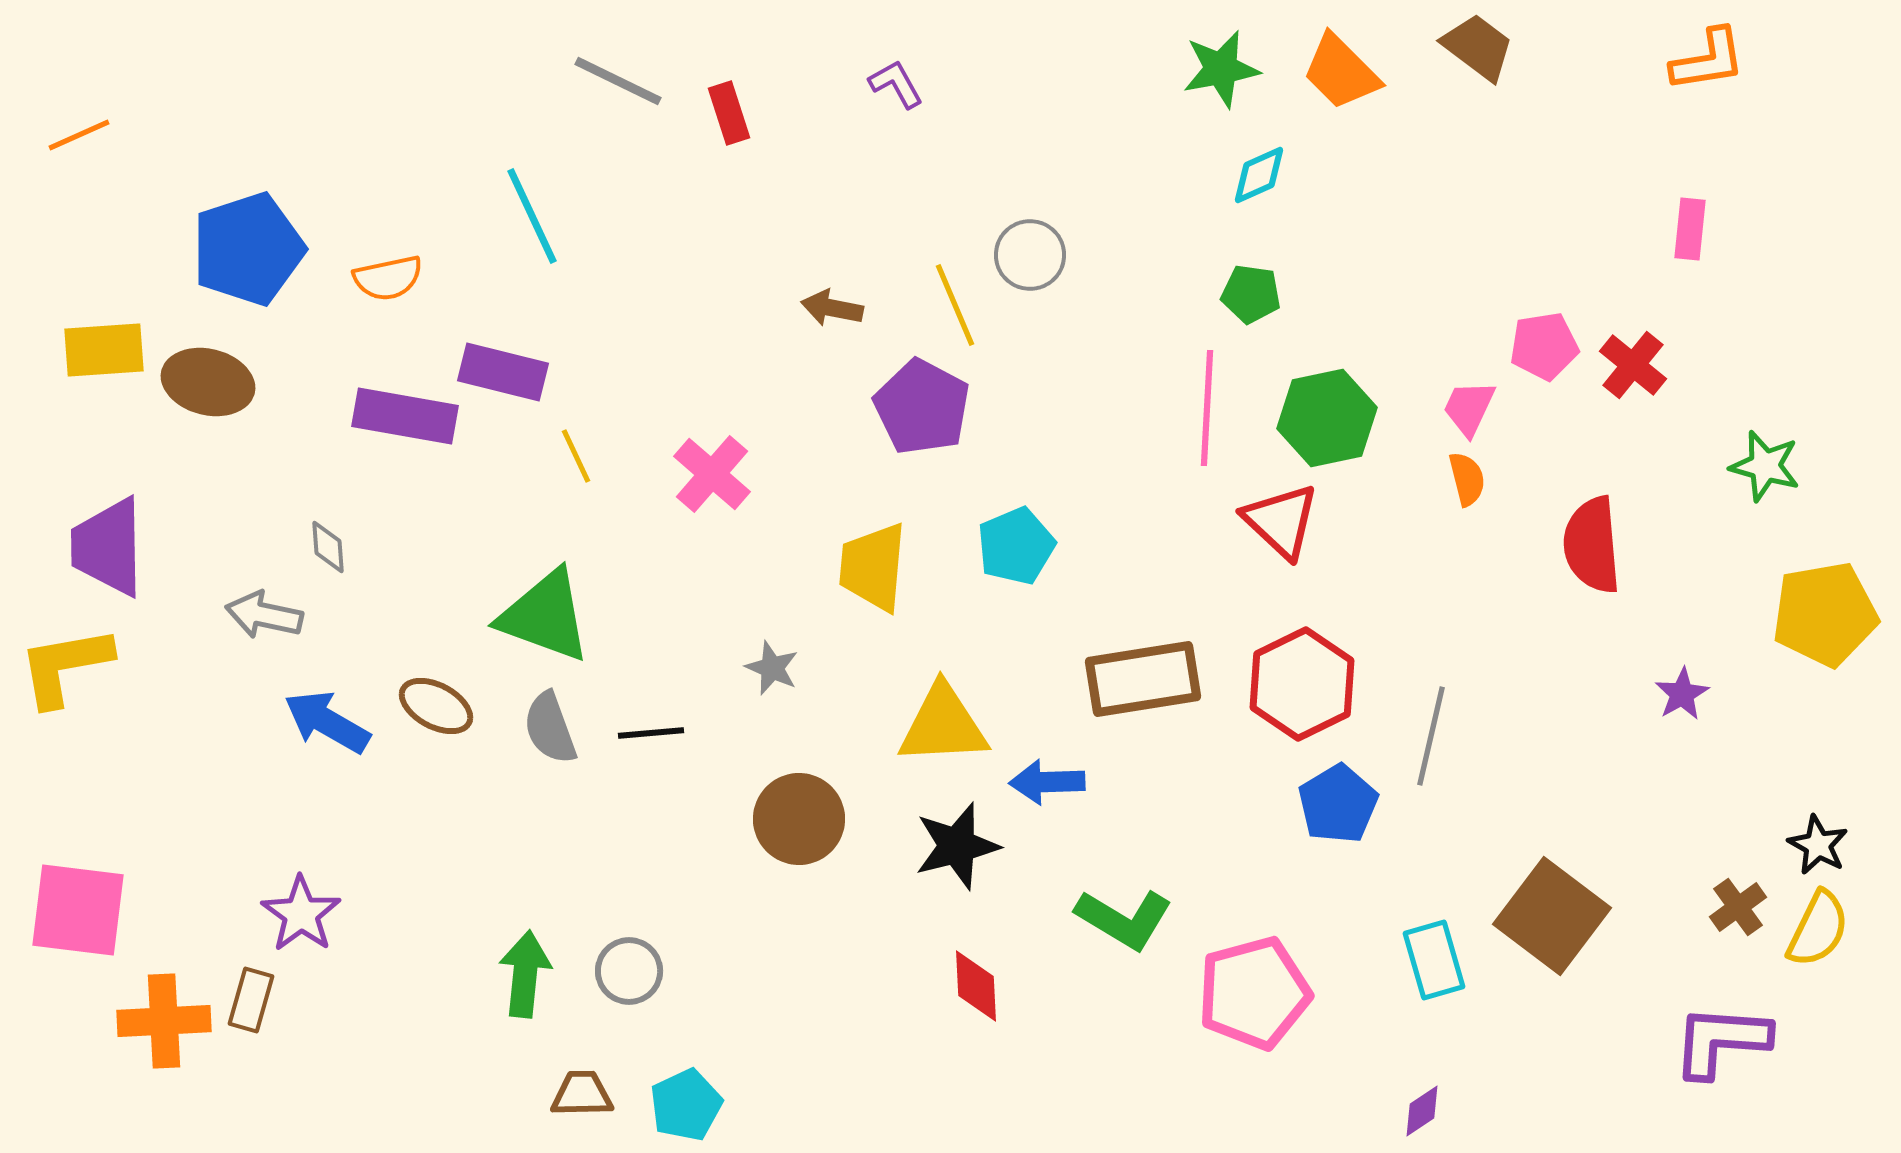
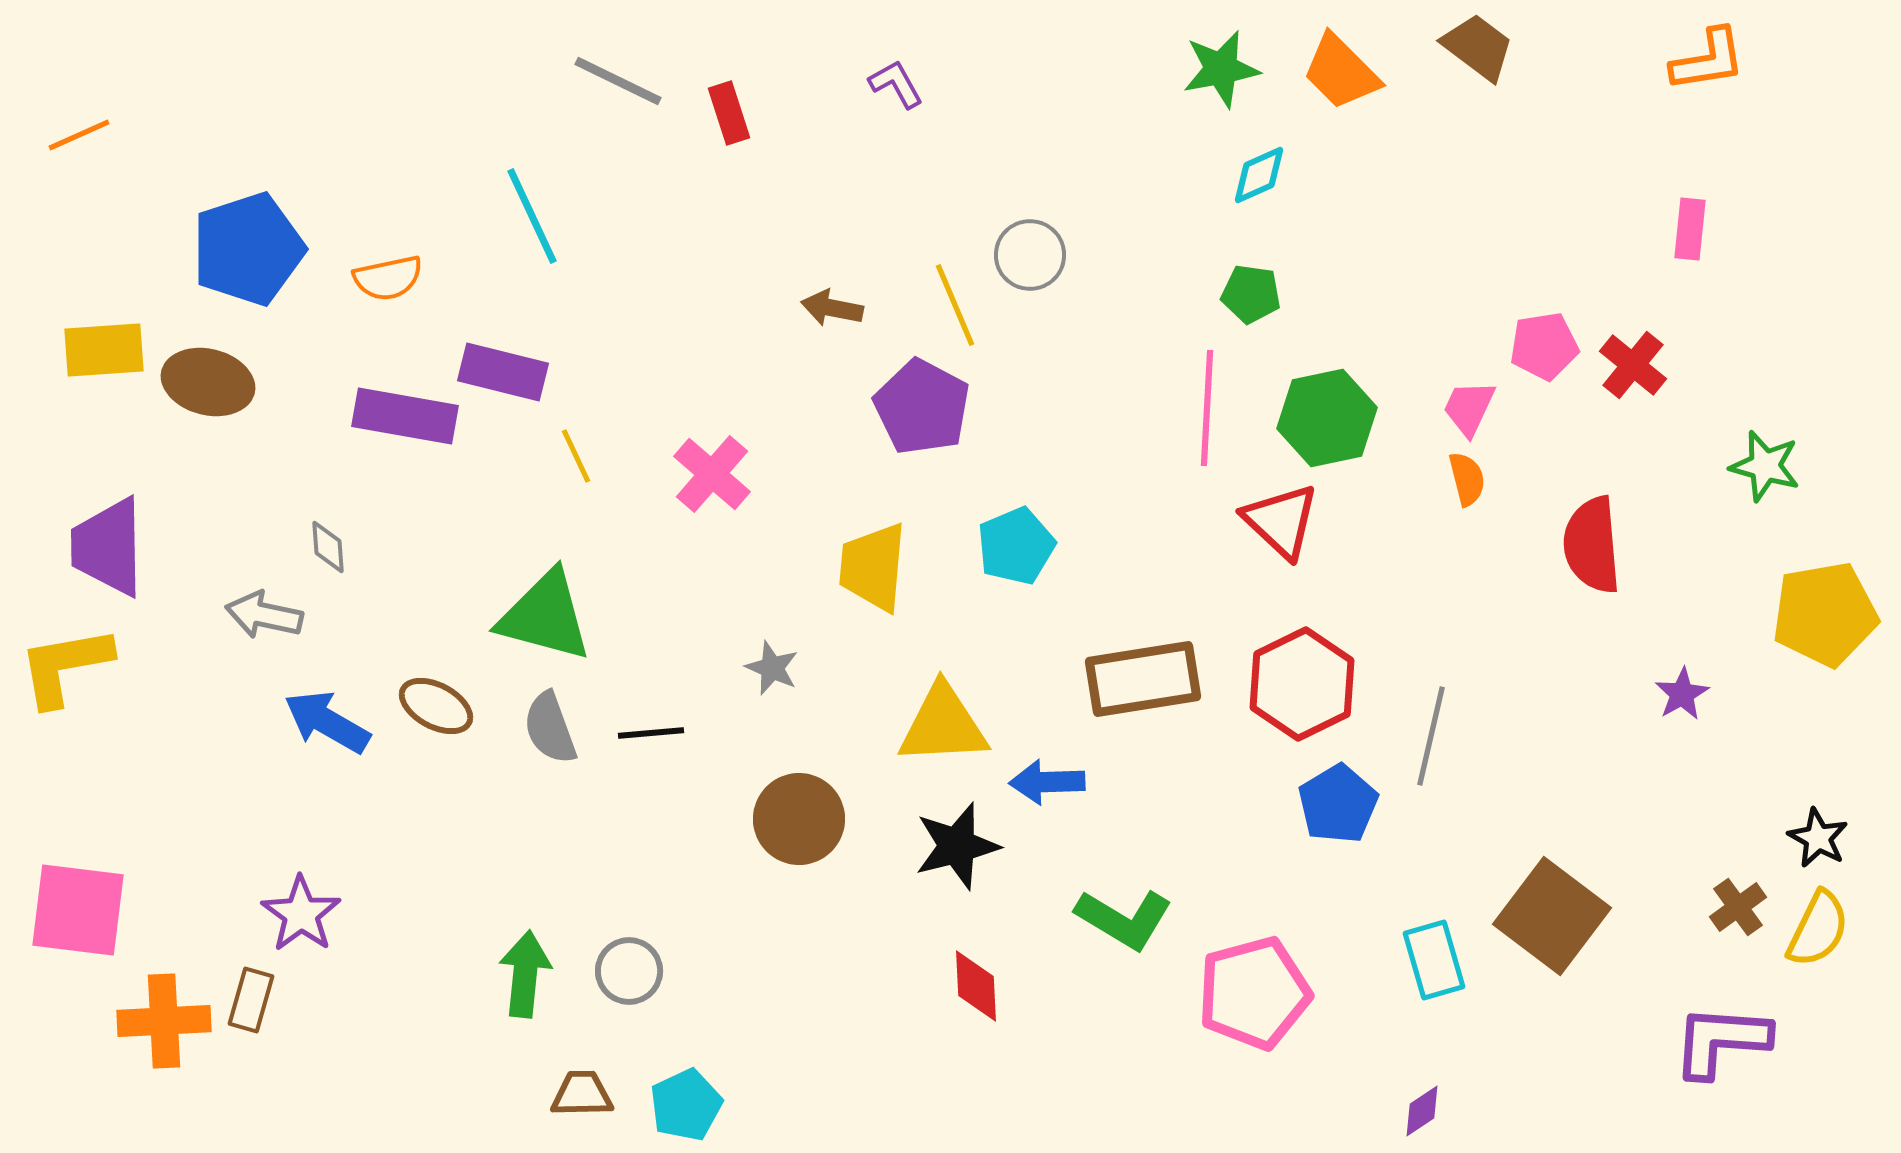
green triangle at (545, 616): rotated 5 degrees counterclockwise
black star at (1818, 845): moved 7 px up
